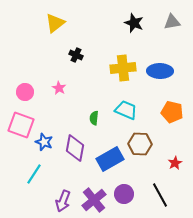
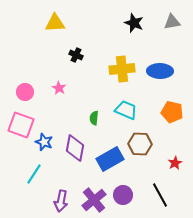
yellow triangle: rotated 35 degrees clockwise
yellow cross: moved 1 px left, 1 px down
purple circle: moved 1 px left, 1 px down
purple arrow: moved 2 px left; rotated 10 degrees counterclockwise
